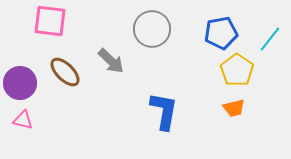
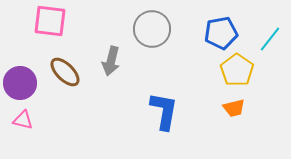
gray arrow: rotated 60 degrees clockwise
